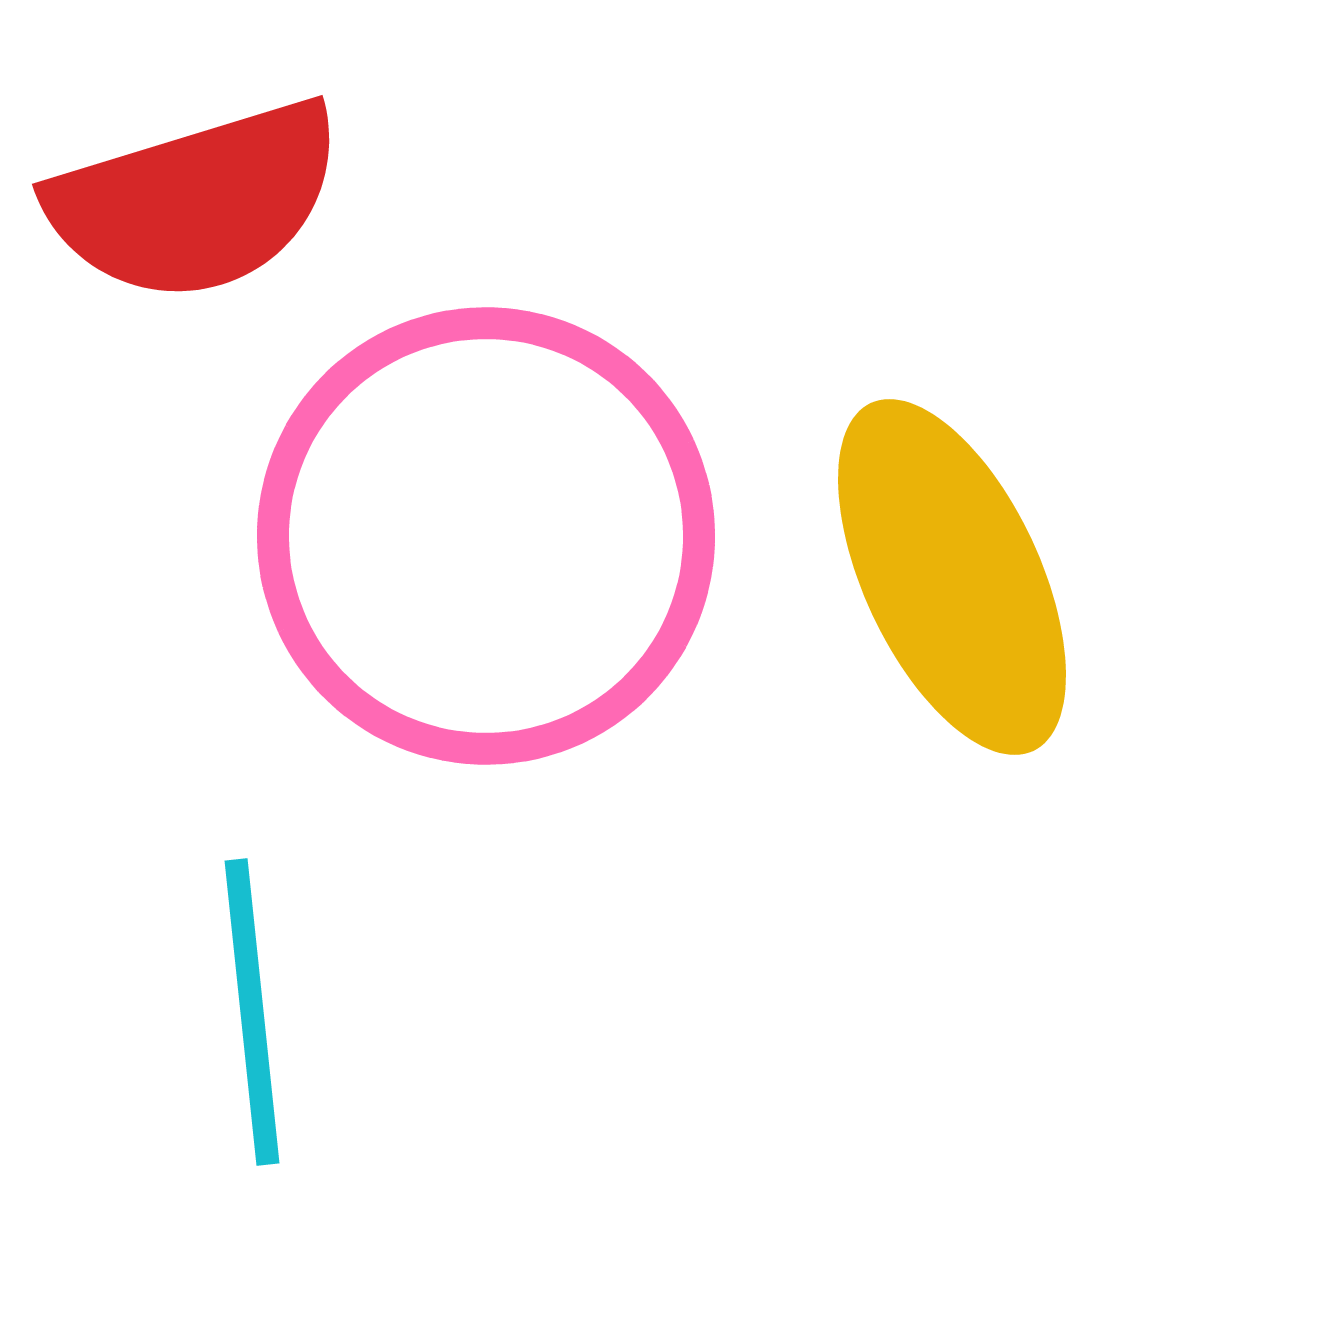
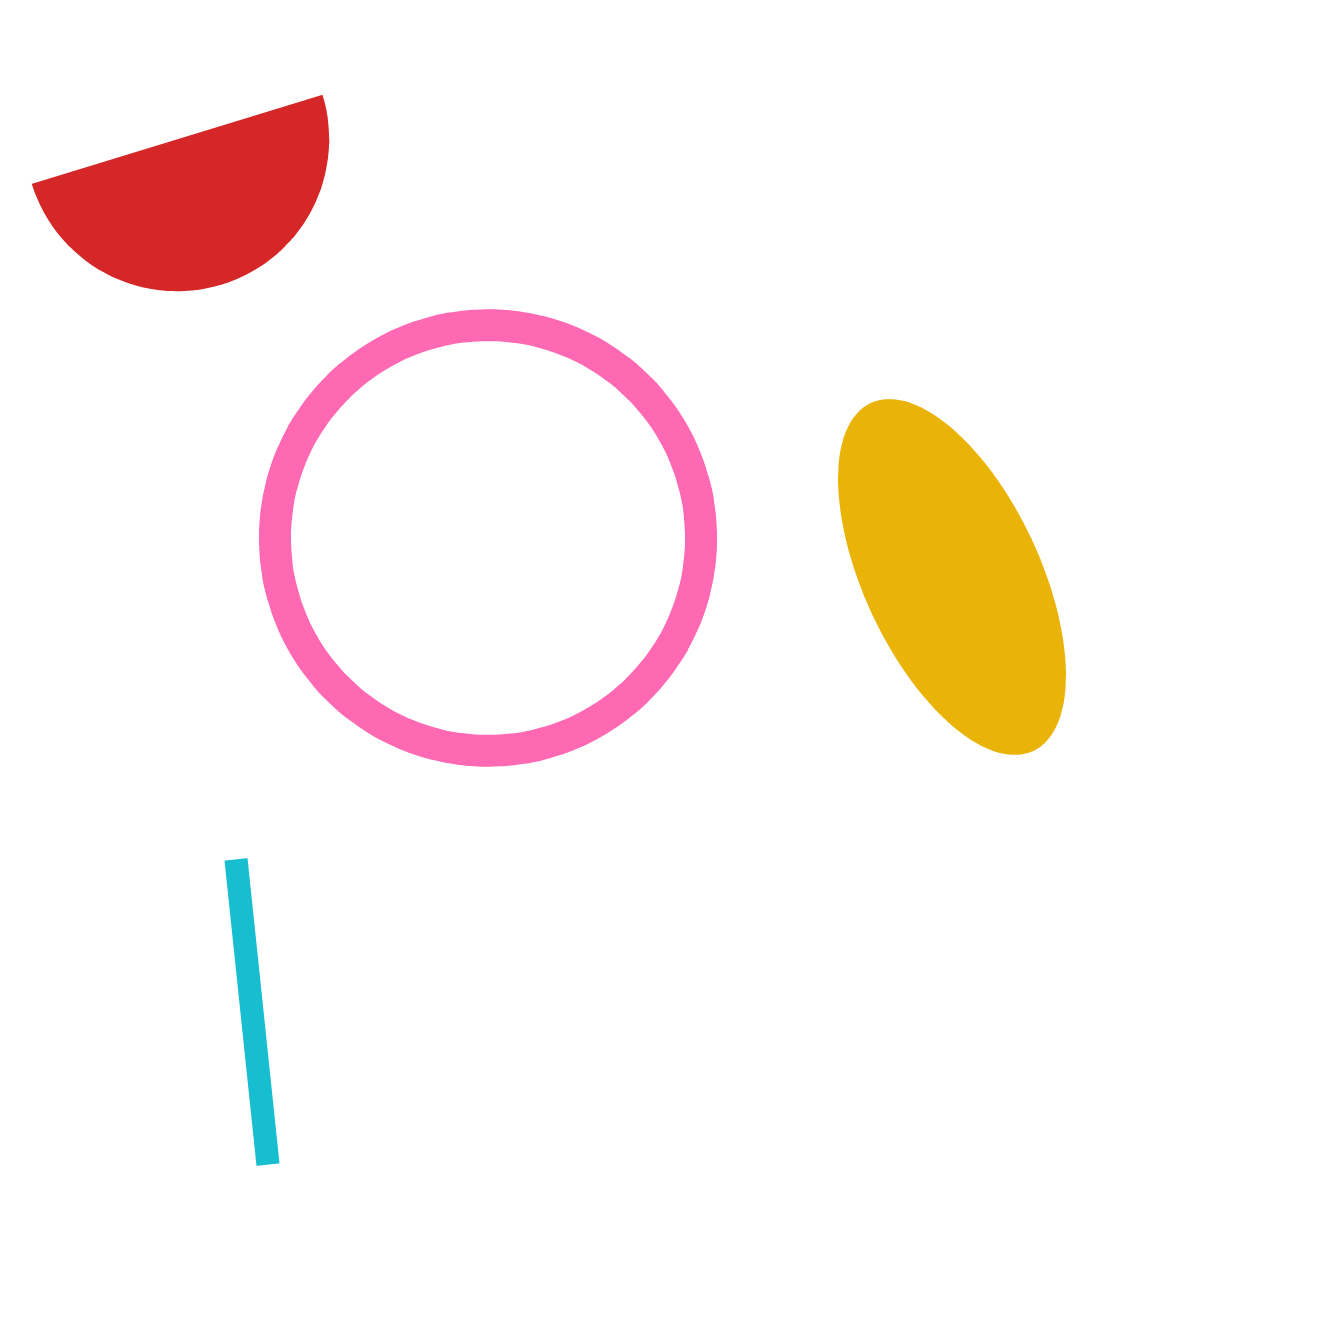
pink circle: moved 2 px right, 2 px down
